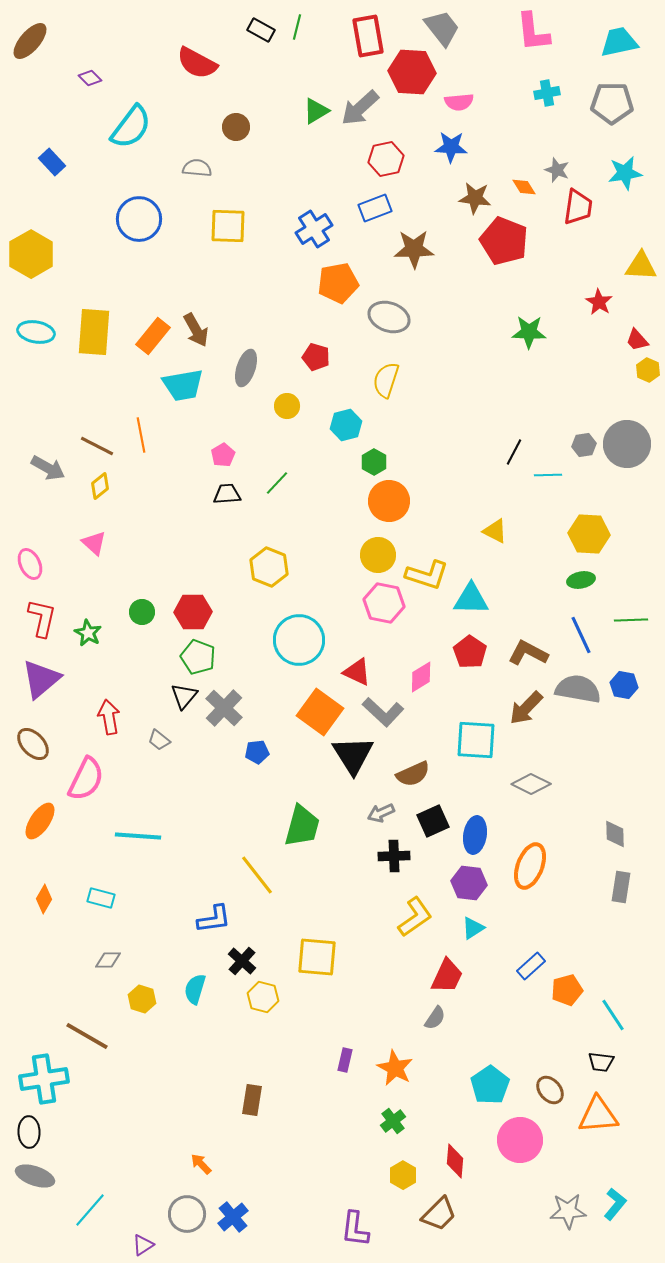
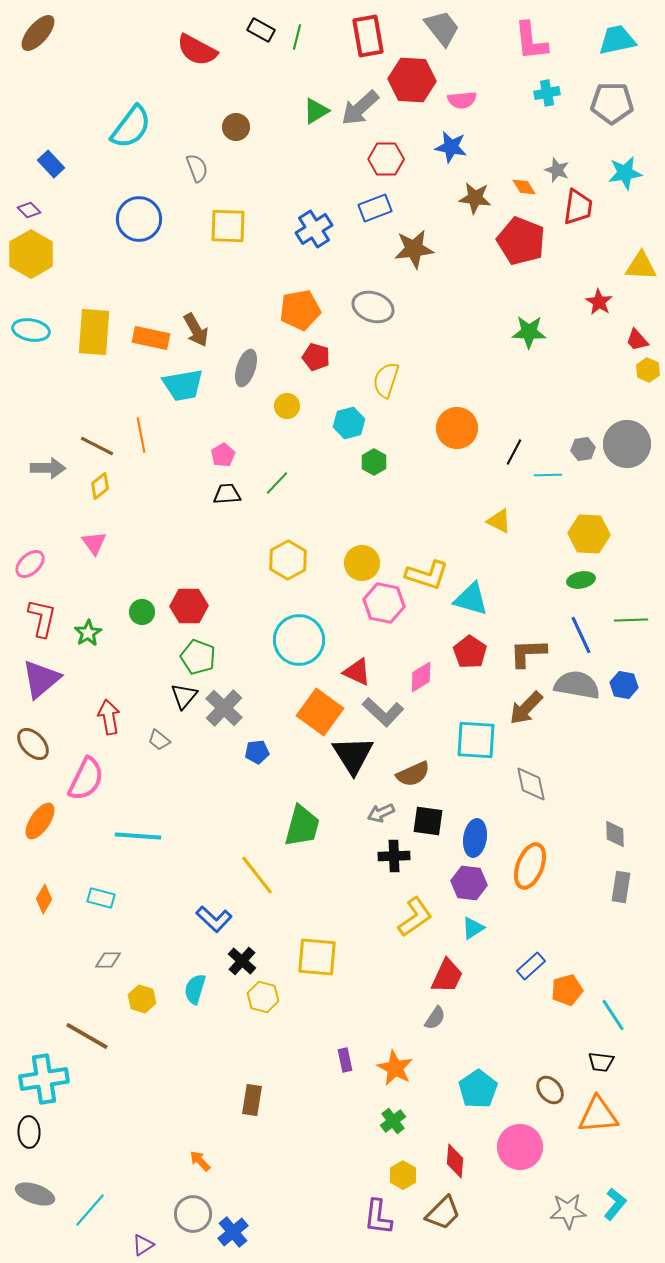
green line at (297, 27): moved 10 px down
pink L-shape at (533, 32): moved 2 px left, 9 px down
brown ellipse at (30, 41): moved 8 px right, 8 px up
cyan trapezoid at (619, 42): moved 2 px left, 2 px up
red semicircle at (197, 63): moved 13 px up
red hexagon at (412, 72): moved 8 px down
purple diamond at (90, 78): moved 61 px left, 132 px down
pink semicircle at (459, 102): moved 3 px right, 2 px up
blue star at (451, 147): rotated 8 degrees clockwise
red hexagon at (386, 159): rotated 12 degrees clockwise
blue rectangle at (52, 162): moved 1 px left, 2 px down
gray semicircle at (197, 168): rotated 64 degrees clockwise
red pentagon at (504, 241): moved 17 px right
brown star at (414, 249): rotated 6 degrees counterclockwise
orange pentagon at (338, 283): moved 38 px left, 27 px down
gray ellipse at (389, 317): moved 16 px left, 10 px up
cyan ellipse at (36, 332): moved 5 px left, 2 px up
orange rectangle at (153, 336): moved 2 px left, 2 px down; rotated 63 degrees clockwise
cyan hexagon at (346, 425): moved 3 px right, 2 px up
gray hexagon at (584, 445): moved 1 px left, 4 px down
gray arrow at (48, 468): rotated 28 degrees counterclockwise
orange circle at (389, 501): moved 68 px right, 73 px up
yellow triangle at (495, 531): moved 4 px right, 10 px up
pink triangle at (94, 543): rotated 12 degrees clockwise
yellow circle at (378, 555): moved 16 px left, 8 px down
pink ellipse at (30, 564): rotated 72 degrees clockwise
yellow hexagon at (269, 567): moved 19 px right, 7 px up; rotated 9 degrees clockwise
cyan triangle at (471, 599): rotated 15 degrees clockwise
red hexagon at (193, 612): moved 4 px left, 6 px up
green star at (88, 633): rotated 12 degrees clockwise
brown L-shape at (528, 653): rotated 30 degrees counterclockwise
gray semicircle at (578, 689): moved 1 px left, 4 px up
gray diamond at (531, 784): rotated 51 degrees clockwise
black square at (433, 821): moved 5 px left; rotated 32 degrees clockwise
blue ellipse at (475, 835): moved 3 px down
blue L-shape at (214, 919): rotated 51 degrees clockwise
purple rectangle at (345, 1060): rotated 25 degrees counterclockwise
cyan pentagon at (490, 1085): moved 12 px left, 4 px down
pink circle at (520, 1140): moved 7 px down
orange arrow at (201, 1164): moved 1 px left, 3 px up
gray ellipse at (35, 1176): moved 18 px down
gray circle at (187, 1214): moved 6 px right
brown trapezoid at (439, 1214): moved 4 px right, 1 px up
blue cross at (233, 1217): moved 15 px down
purple L-shape at (355, 1229): moved 23 px right, 12 px up
